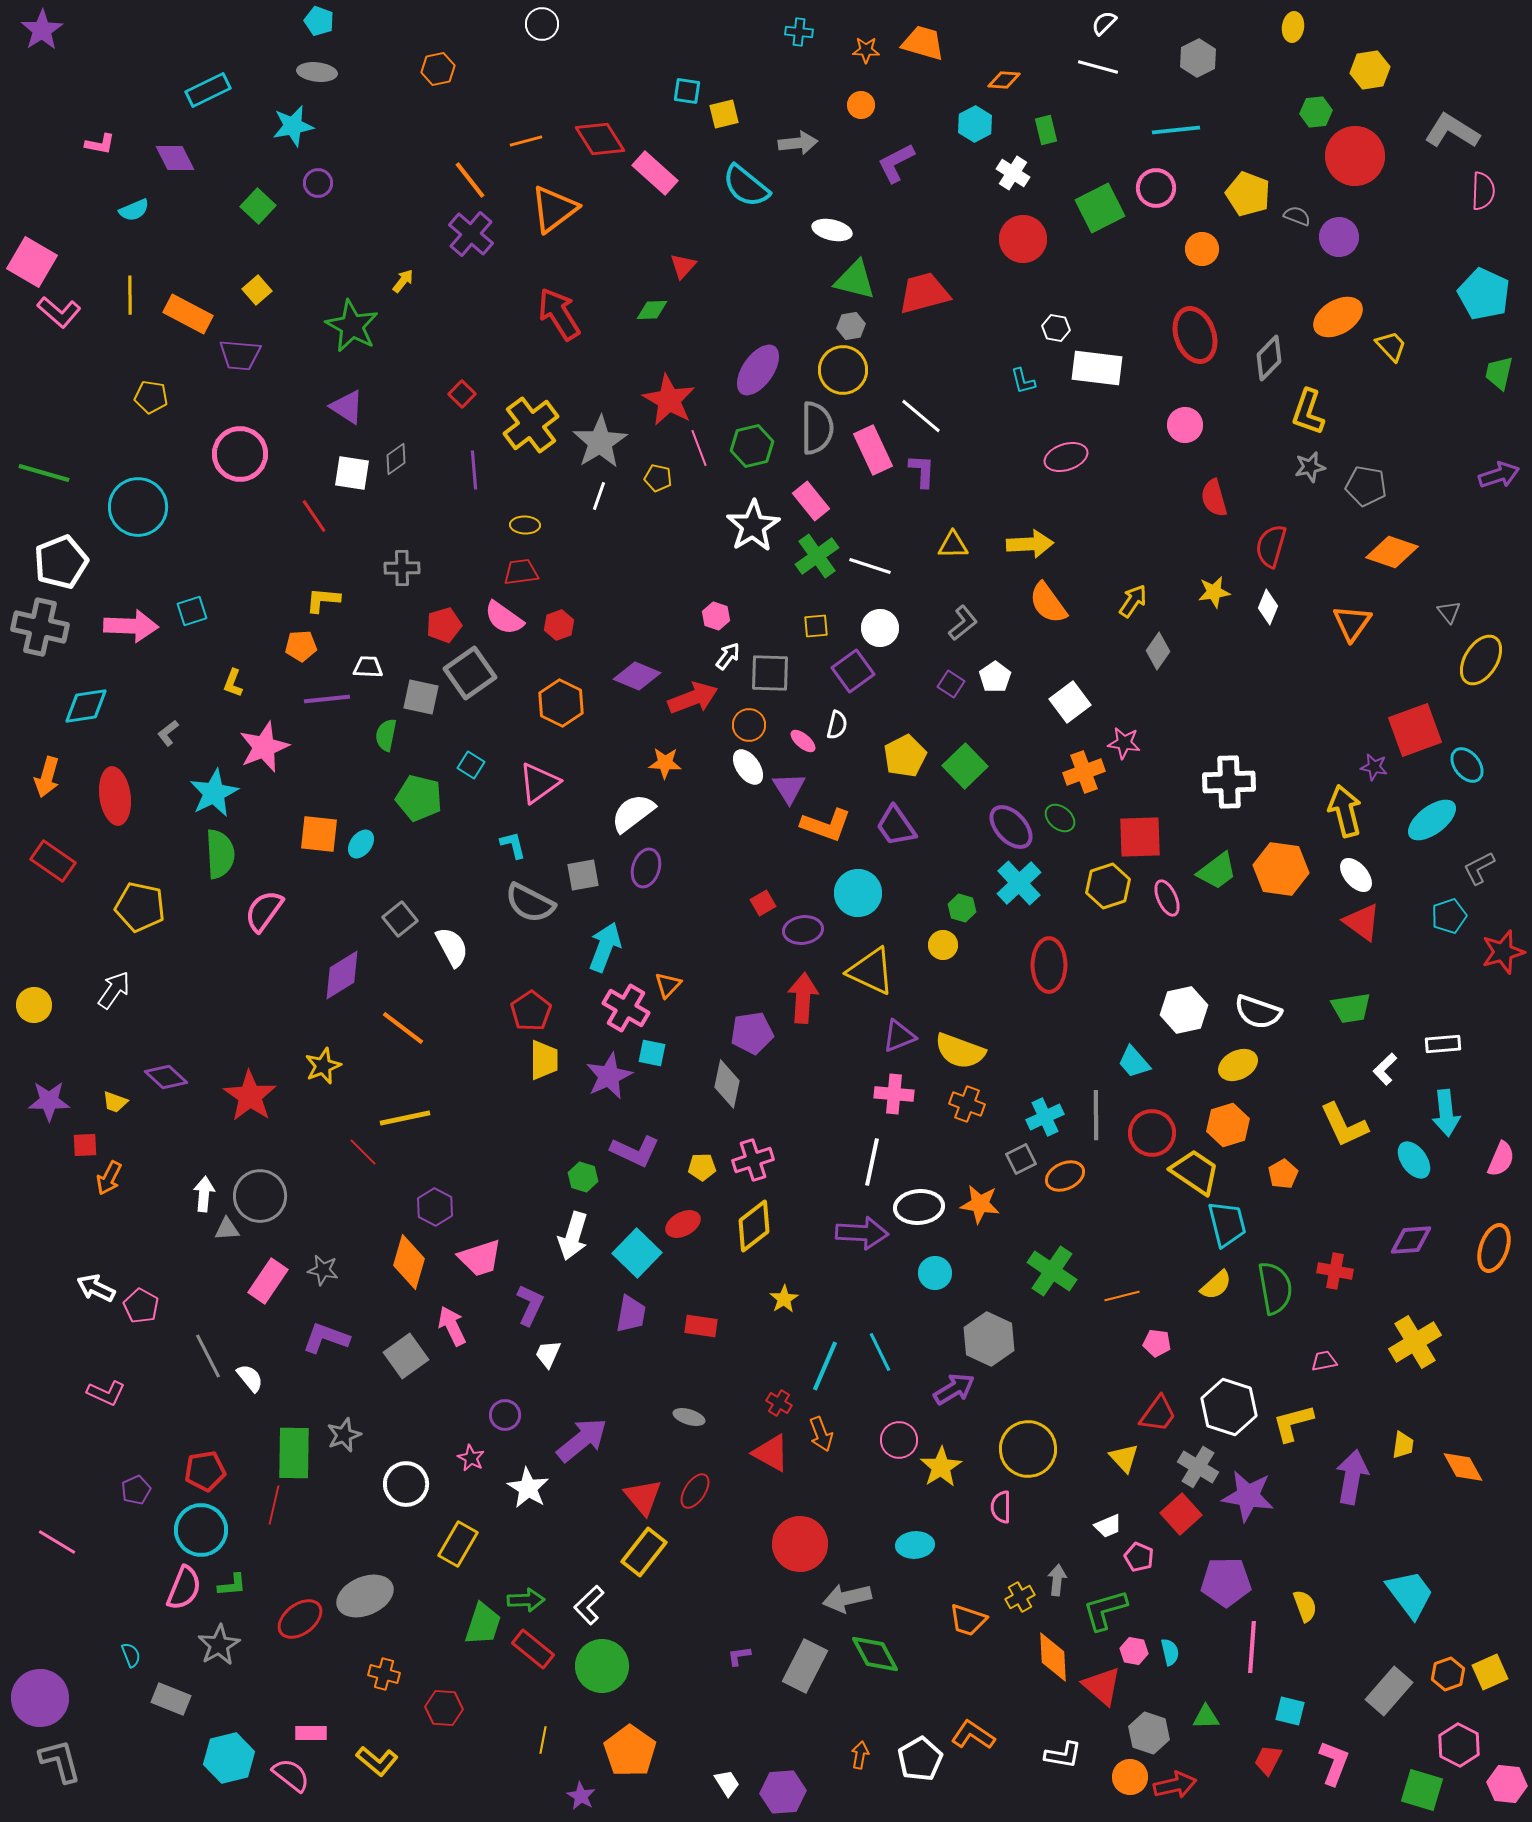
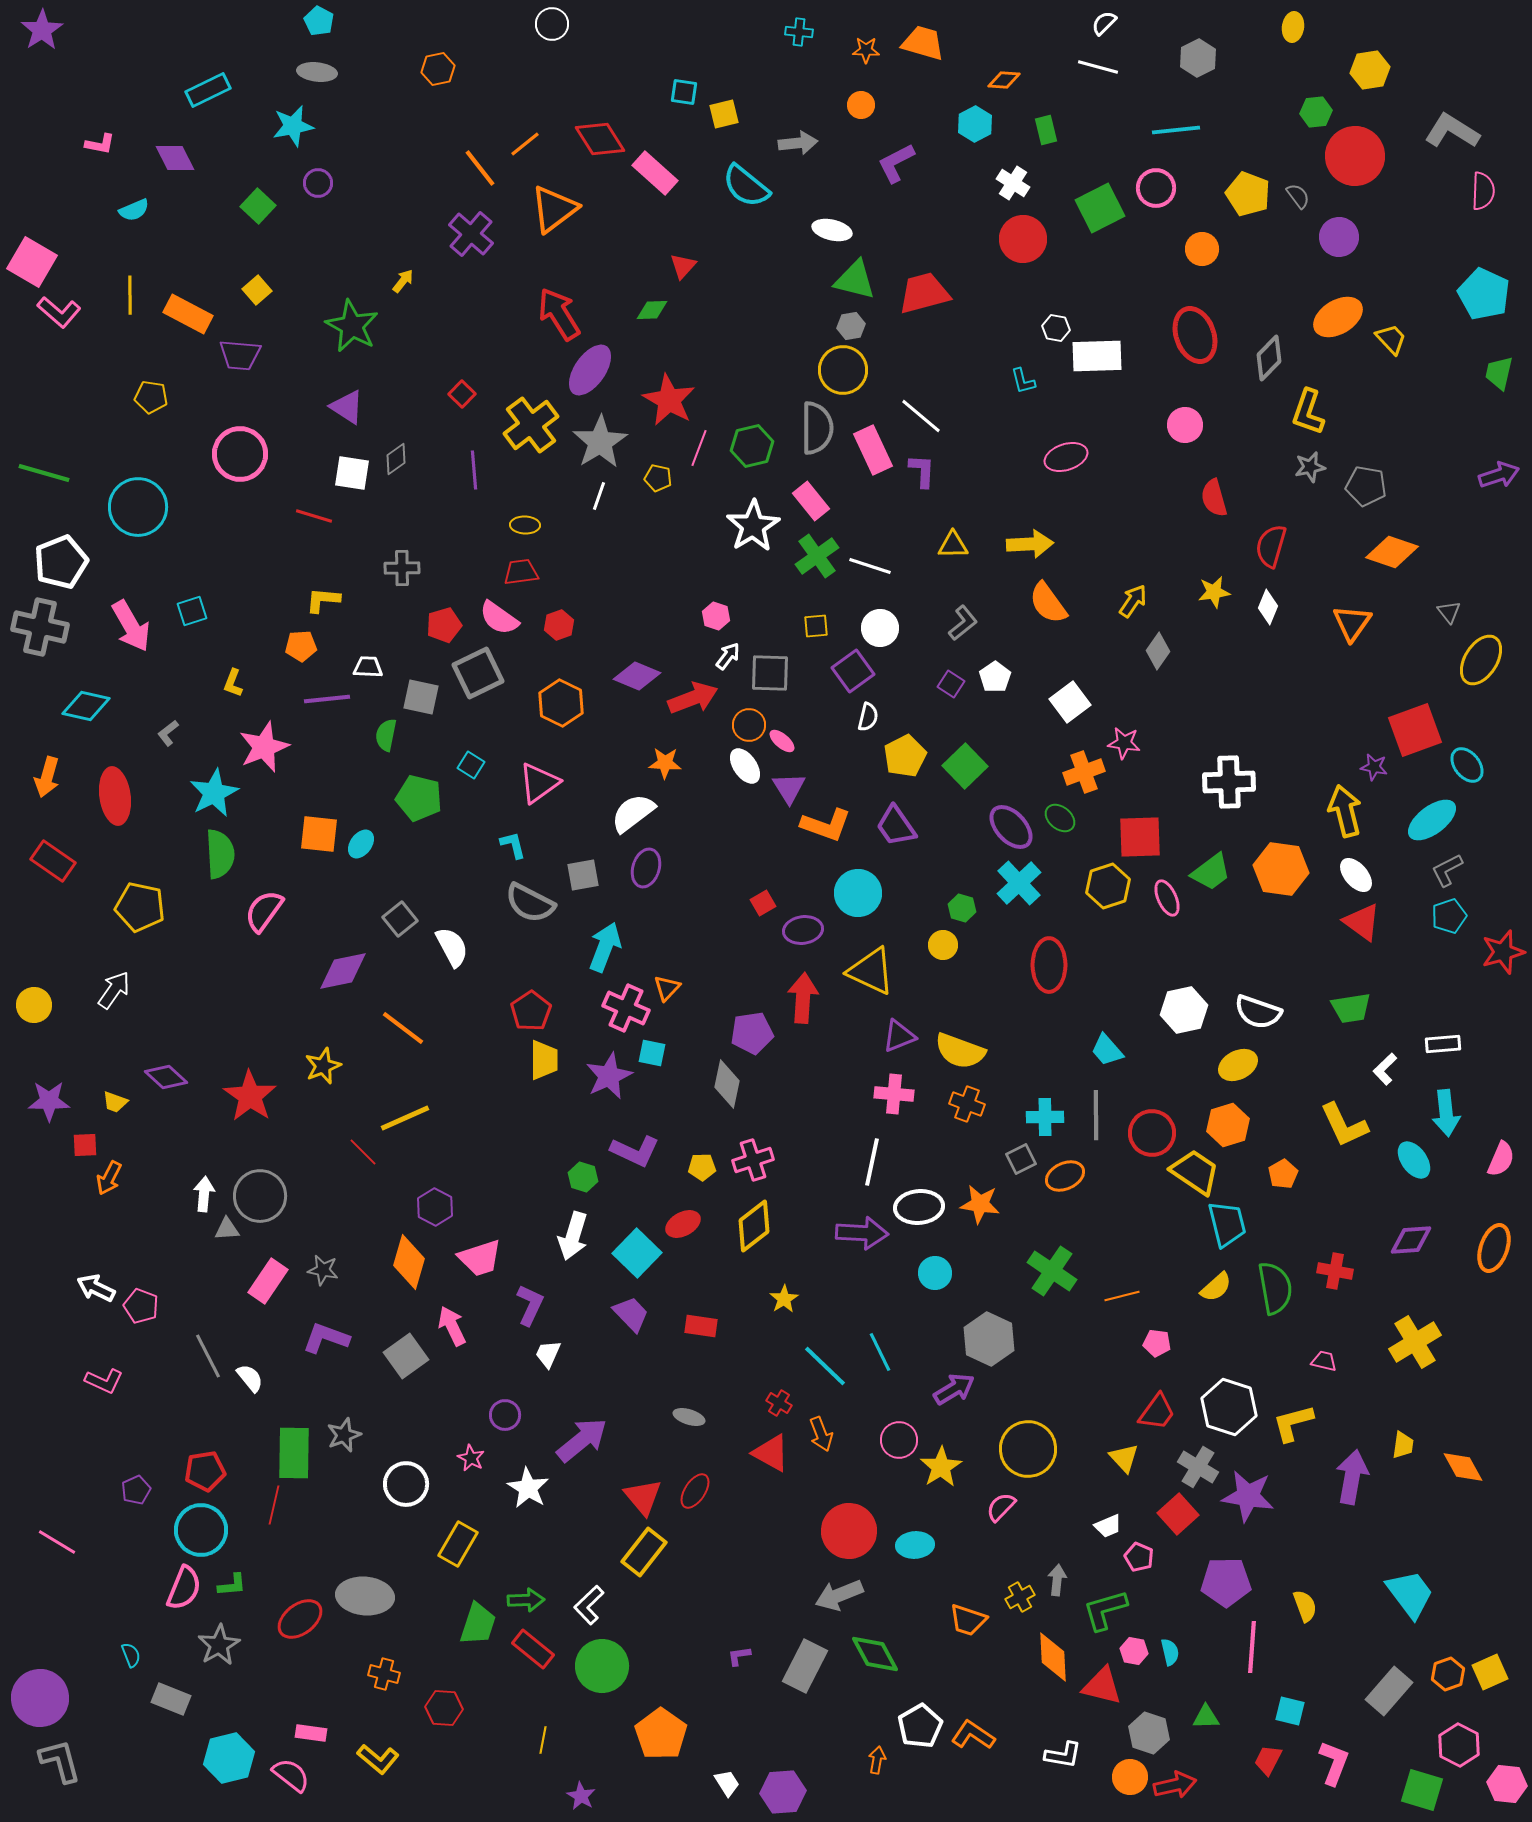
cyan pentagon at (319, 21): rotated 8 degrees clockwise
white circle at (542, 24): moved 10 px right
cyan square at (687, 91): moved 3 px left, 1 px down
orange line at (526, 141): moved 1 px left, 3 px down; rotated 24 degrees counterclockwise
white cross at (1013, 173): moved 10 px down
orange line at (470, 180): moved 10 px right, 12 px up
gray semicircle at (1297, 216): moved 1 px right, 20 px up; rotated 32 degrees clockwise
yellow trapezoid at (1391, 346): moved 7 px up
white rectangle at (1097, 368): moved 12 px up; rotated 9 degrees counterclockwise
purple ellipse at (758, 370): moved 168 px left
pink line at (699, 448): rotated 42 degrees clockwise
red line at (314, 516): rotated 39 degrees counterclockwise
pink semicircle at (504, 618): moved 5 px left
pink arrow at (131, 626): rotated 58 degrees clockwise
gray square at (470, 673): moved 8 px right; rotated 9 degrees clockwise
cyan diamond at (86, 706): rotated 21 degrees clockwise
white semicircle at (837, 725): moved 31 px right, 8 px up
pink ellipse at (803, 741): moved 21 px left
white ellipse at (748, 767): moved 3 px left, 1 px up
gray L-shape at (1479, 868): moved 32 px left, 2 px down
green trapezoid at (1217, 871): moved 6 px left, 1 px down
purple diamond at (342, 975): moved 1 px right, 4 px up; rotated 20 degrees clockwise
orange triangle at (668, 985): moved 1 px left, 3 px down
pink cross at (626, 1008): rotated 6 degrees counterclockwise
cyan trapezoid at (1134, 1062): moved 27 px left, 12 px up
cyan cross at (1045, 1117): rotated 24 degrees clockwise
yellow line at (405, 1118): rotated 12 degrees counterclockwise
yellow semicircle at (1216, 1285): moved 2 px down
pink pentagon at (141, 1306): rotated 8 degrees counterclockwise
purple trapezoid at (631, 1314): rotated 54 degrees counterclockwise
pink trapezoid at (1324, 1361): rotated 24 degrees clockwise
cyan line at (825, 1366): rotated 69 degrees counterclockwise
pink L-shape at (106, 1393): moved 2 px left, 12 px up
red trapezoid at (1158, 1414): moved 1 px left, 2 px up
pink semicircle at (1001, 1507): rotated 44 degrees clockwise
red square at (1181, 1514): moved 3 px left
red circle at (800, 1544): moved 49 px right, 13 px up
gray ellipse at (365, 1596): rotated 28 degrees clockwise
gray arrow at (847, 1598): moved 8 px left, 3 px up; rotated 9 degrees counterclockwise
green trapezoid at (483, 1624): moved 5 px left
red triangle at (1102, 1686): rotated 27 degrees counterclockwise
pink rectangle at (311, 1733): rotated 8 degrees clockwise
orange pentagon at (630, 1751): moved 31 px right, 17 px up
orange arrow at (860, 1755): moved 17 px right, 5 px down
white pentagon at (920, 1759): moved 33 px up
yellow L-shape at (377, 1761): moved 1 px right, 2 px up
